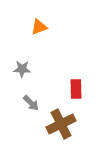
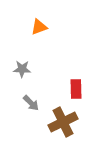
brown cross: moved 2 px right, 2 px up
